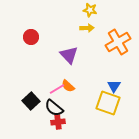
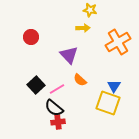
yellow arrow: moved 4 px left
orange semicircle: moved 12 px right, 6 px up
black square: moved 5 px right, 16 px up
